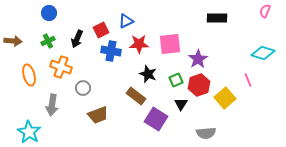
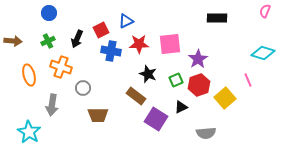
black triangle: moved 3 px down; rotated 32 degrees clockwise
brown trapezoid: rotated 20 degrees clockwise
